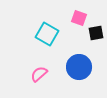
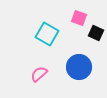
black square: rotated 35 degrees clockwise
